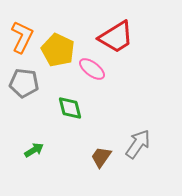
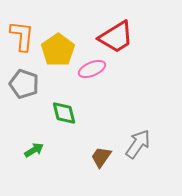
orange L-shape: moved 1 px up; rotated 20 degrees counterclockwise
yellow pentagon: rotated 12 degrees clockwise
pink ellipse: rotated 60 degrees counterclockwise
gray pentagon: moved 1 px down; rotated 12 degrees clockwise
green diamond: moved 6 px left, 5 px down
